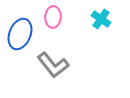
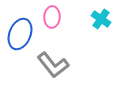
pink ellipse: moved 1 px left
